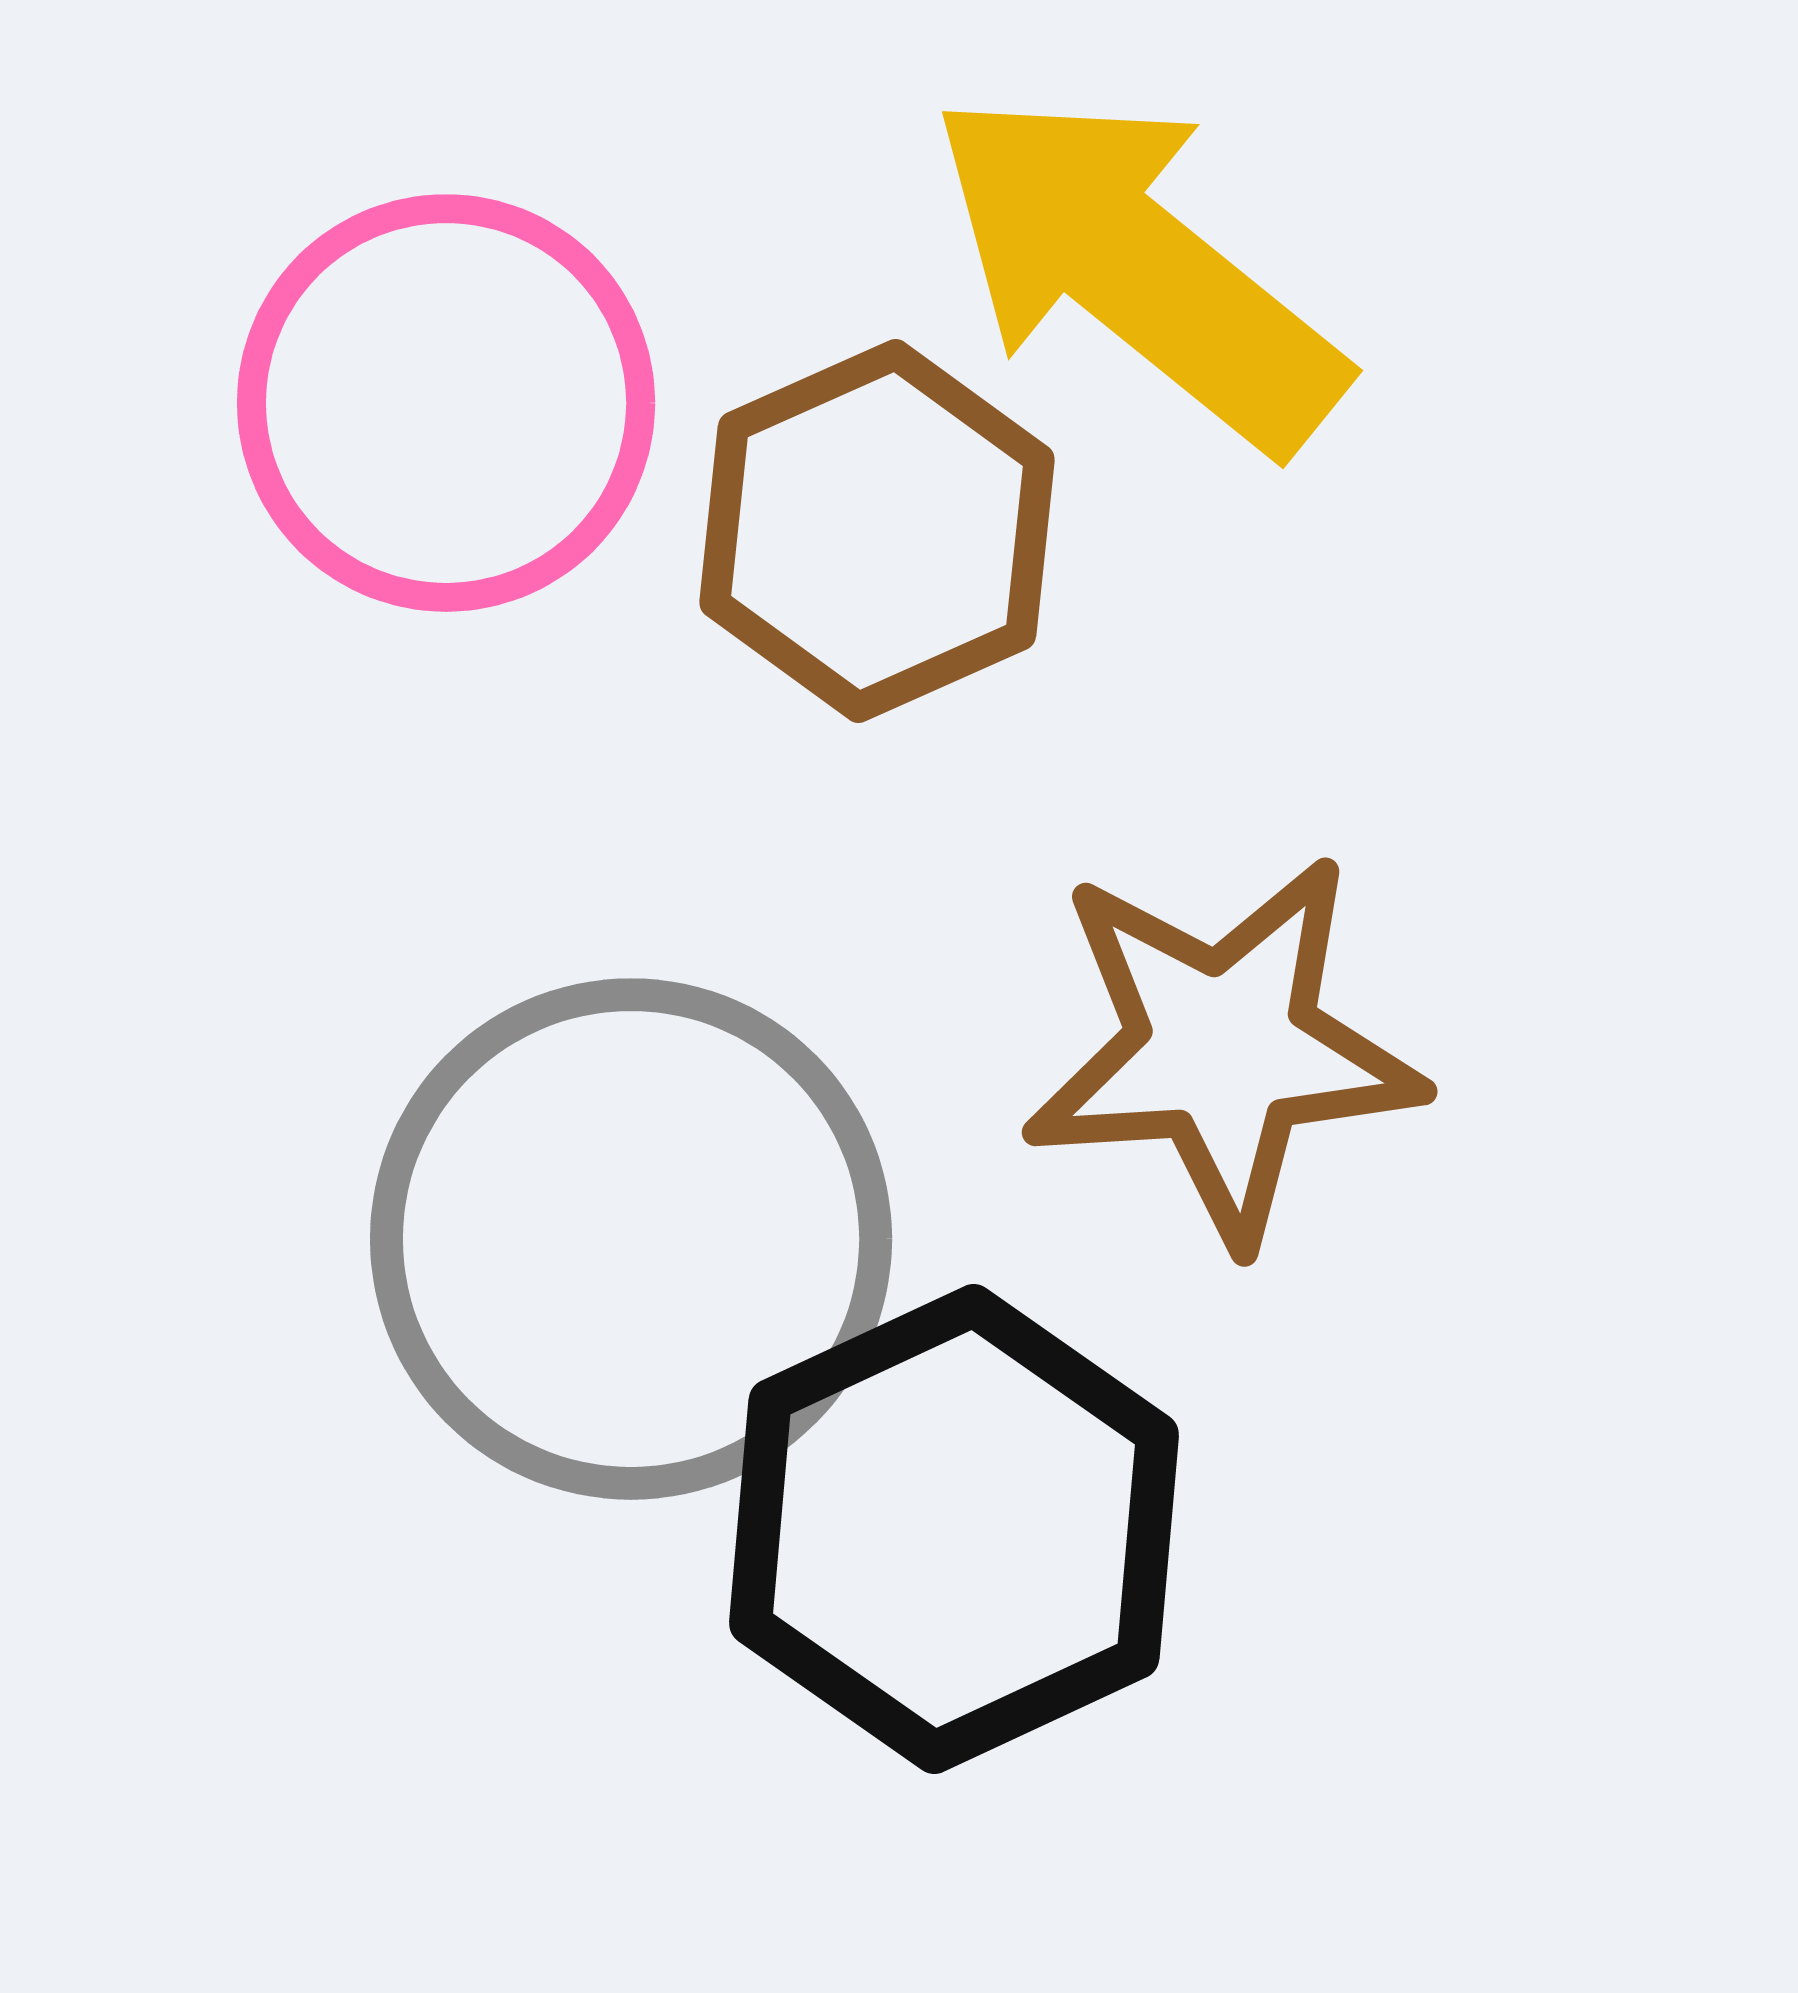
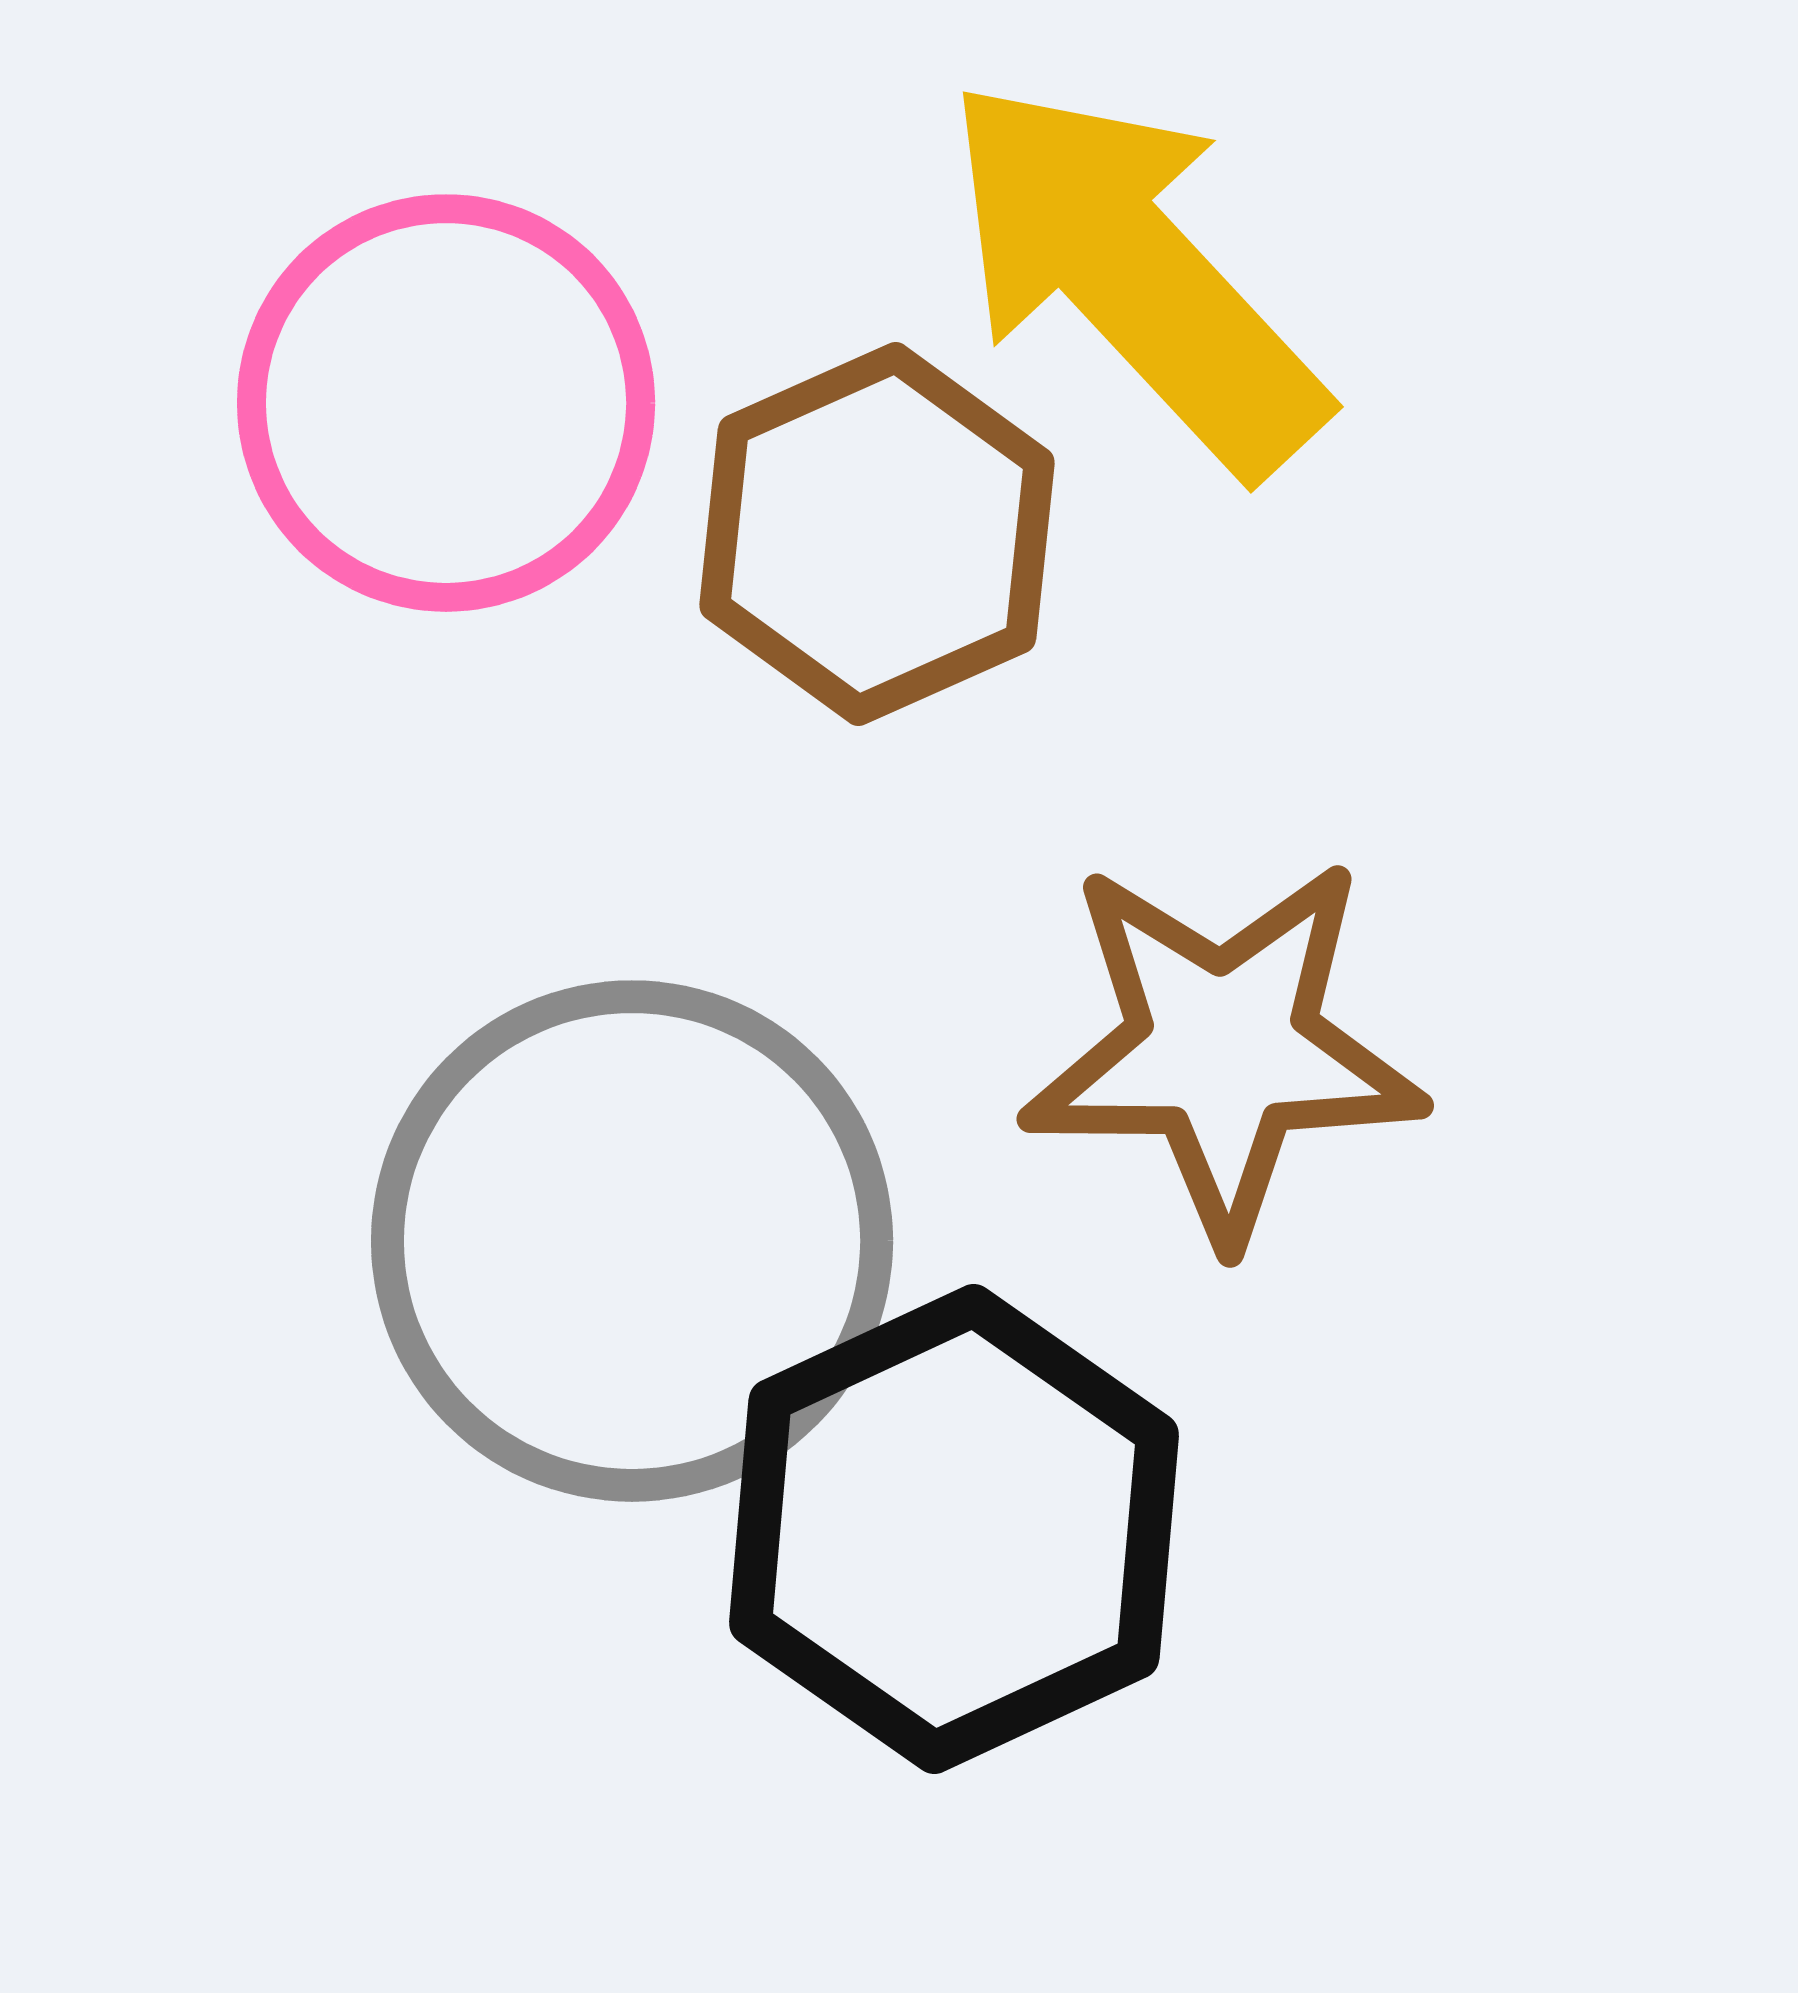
yellow arrow: moved 3 px left, 6 px down; rotated 8 degrees clockwise
brown hexagon: moved 3 px down
brown star: rotated 4 degrees clockwise
gray circle: moved 1 px right, 2 px down
